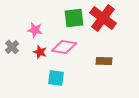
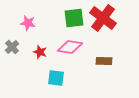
pink star: moved 7 px left, 7 px up
pink diamond: moved 6 px right
